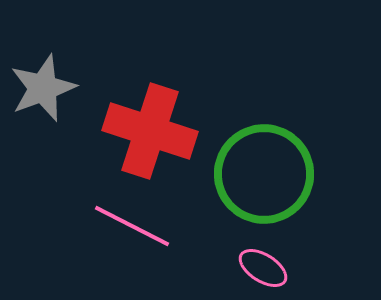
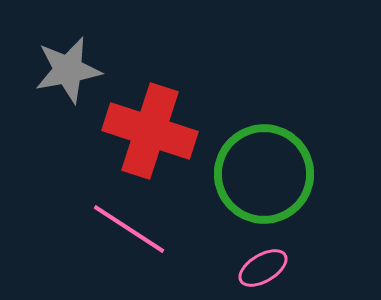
gray star: moved 25 px right, 18 px up; rotated 10 degrees clockwise
pink line: moved 3 px left, 3 px down; rotated 6 degrees clockwise
pink ellipse: rotated 63 degrees counterclockwise
